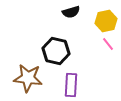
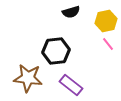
black hexagon: rotated 20 degrees counterclockwise
purple rectangle: rotated 55 degrees counterclockwise
